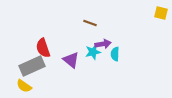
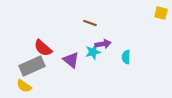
red semicircle: rotated 30 degrees counterclockwise
cyan semicircle: moved 11 px right, 3 px down
